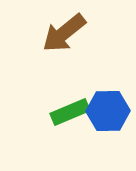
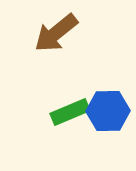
brown arrow: moved 8 px left
